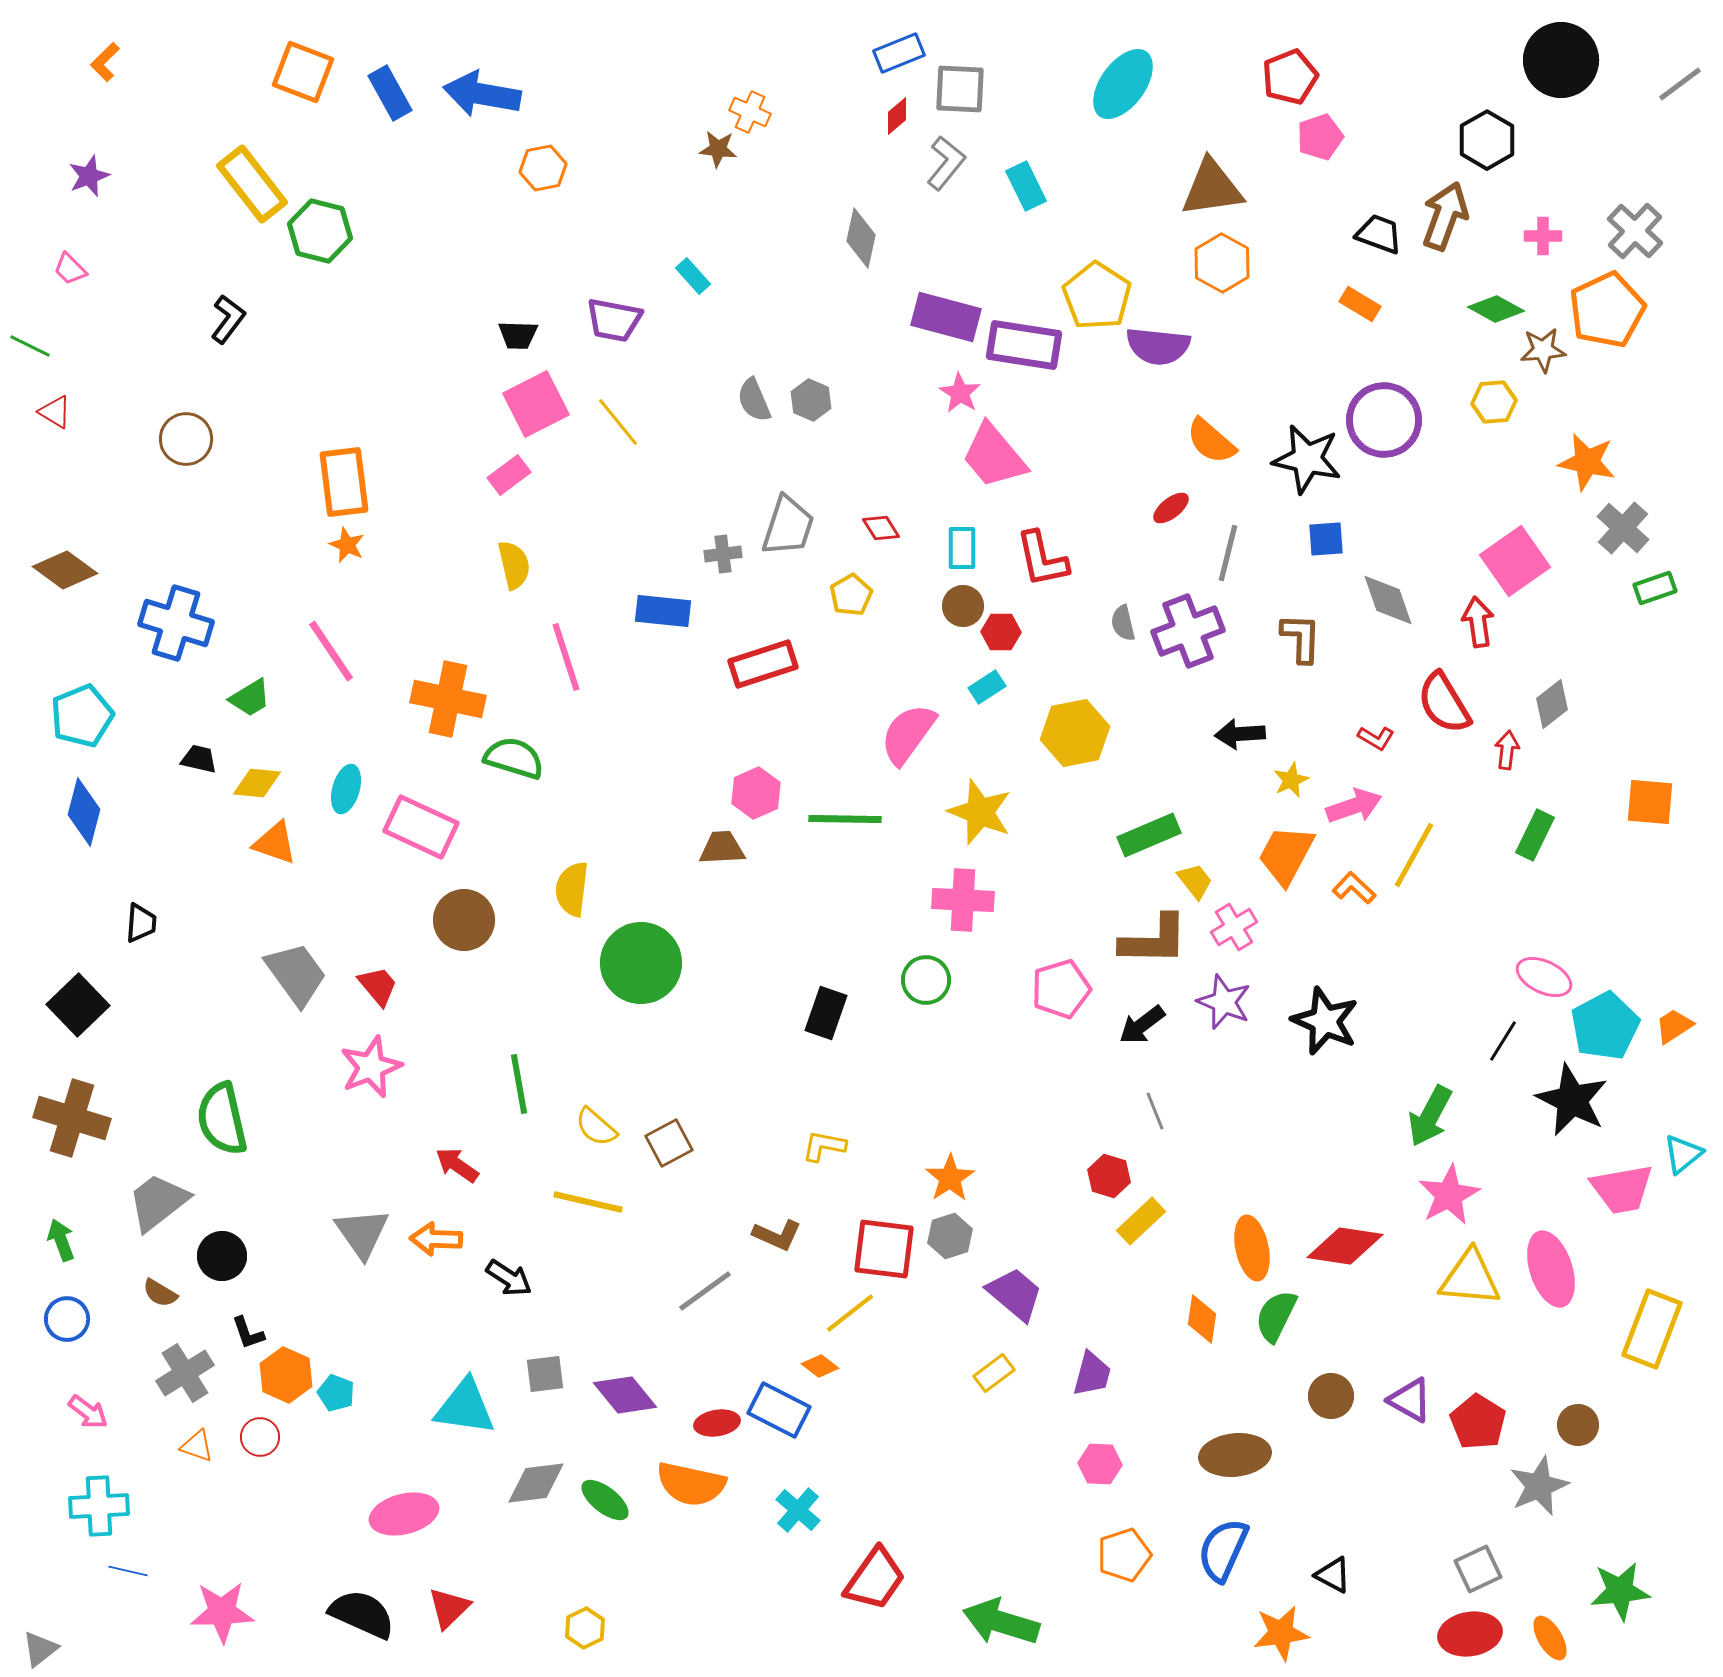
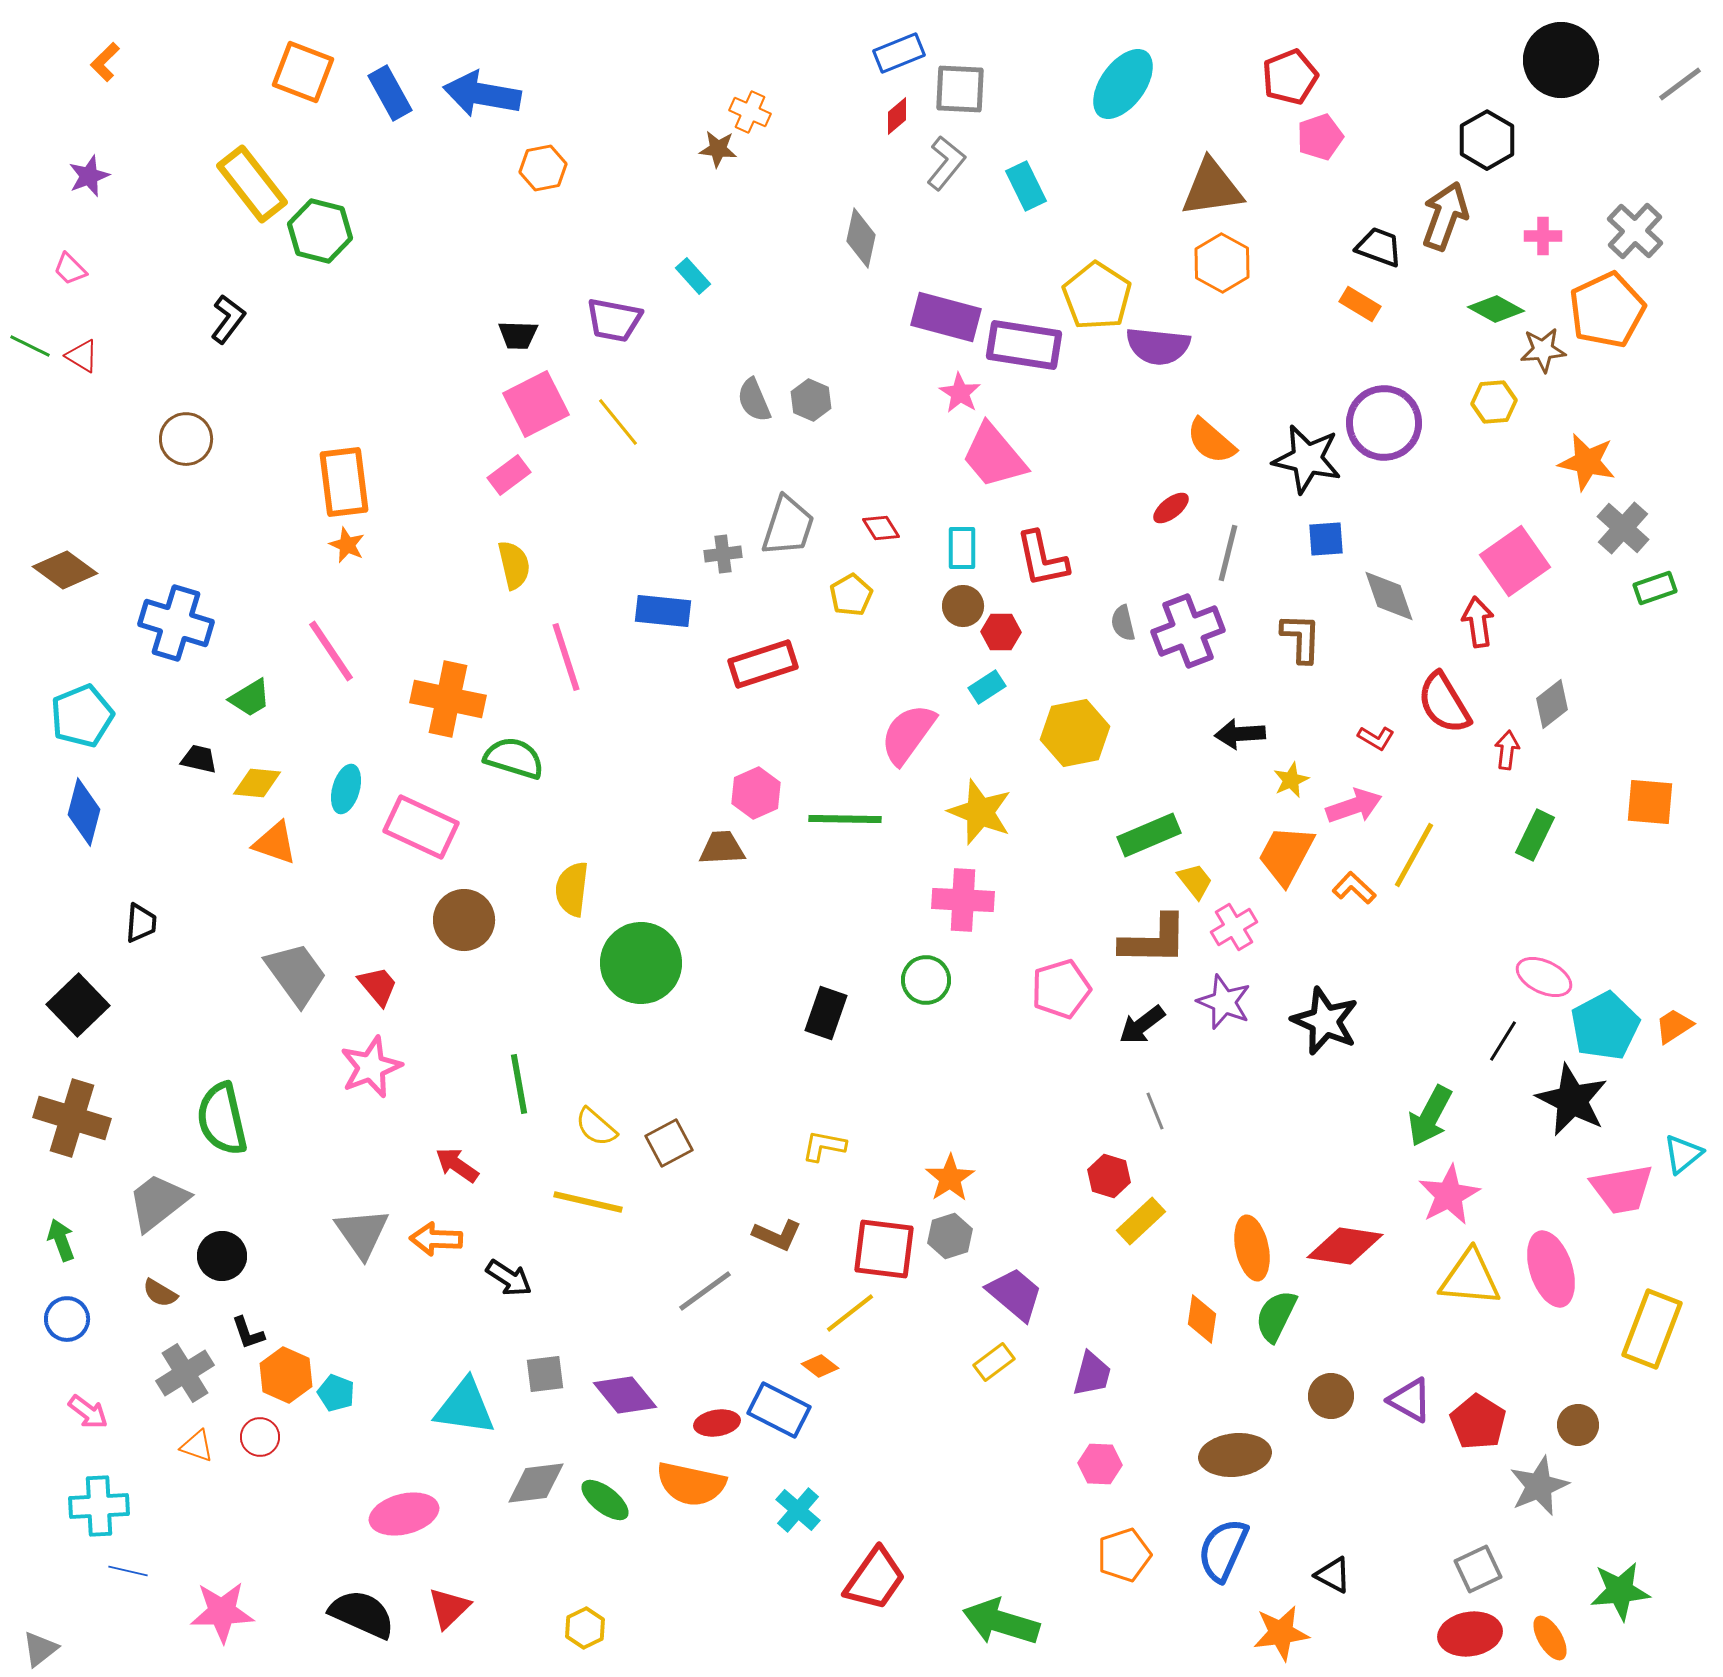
black trapezoid at (1379, 234): moved 13 px down
red triangle at (55, 412): moved 27 px right, 56 px up
purple circle at (1384, 420): moved 3 px down
gray diamond at (1388, 600): moved 1 px right, 4 px up
yellow rectangle at (994, 1373): moved 11 px up
